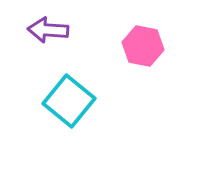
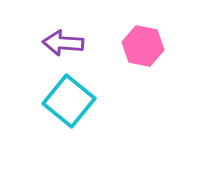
purple arrow: moved 15 px right, 13 px down
